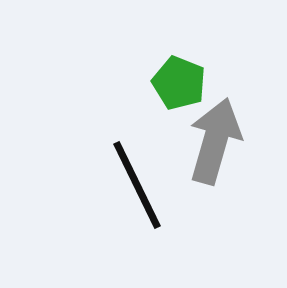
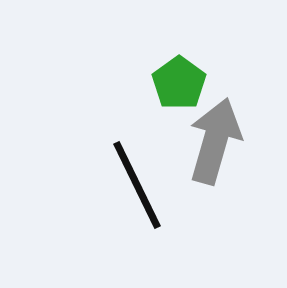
green pentagon: rotated 14 degrees clockwise
